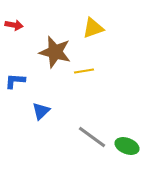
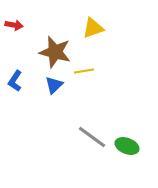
blue L-shape: rotated 60 degrees counterclockwise
blue triangle: moved 13 px right, 26 px up
